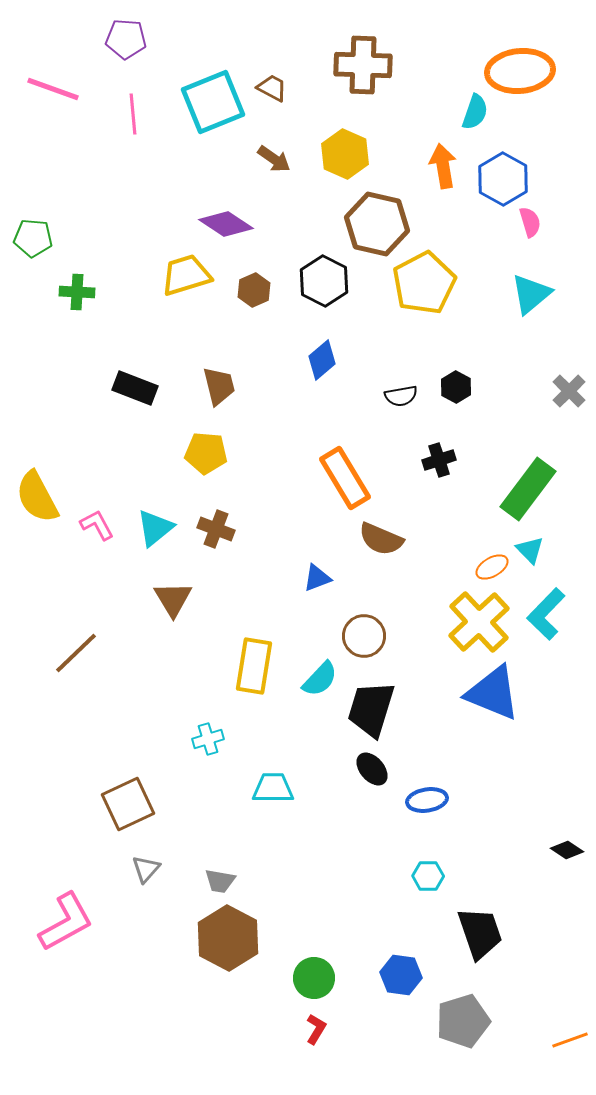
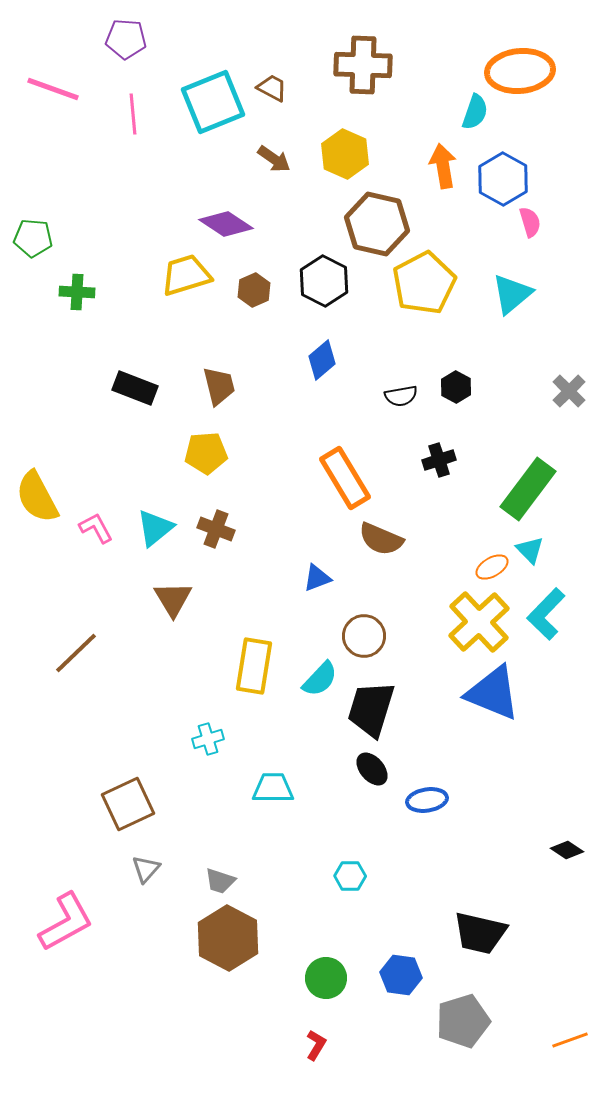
cyan triangle at (531, 294): moved 19 px left
yellow pentagon at (206, 453): rotated 9 degrees counterclockwise
pink L-shape at (97, 525): moved 1 px left, 3 px down
cyan hexagon at (428, 876): moved 78 px left
gray trapezoid at (220, 881): rotated 8 degrees clockwise
black trapezoid at (480, 933): rotated 122 degrees clockwise
green circle at (314, 978): moved 12 px right
red L-shape at (316, 1029): moved 16 px down
